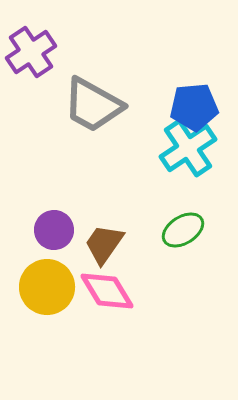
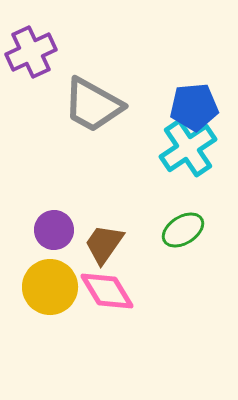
purple cross: rotated 9 degrees clockwise
yellow circle: moved 3 px right
